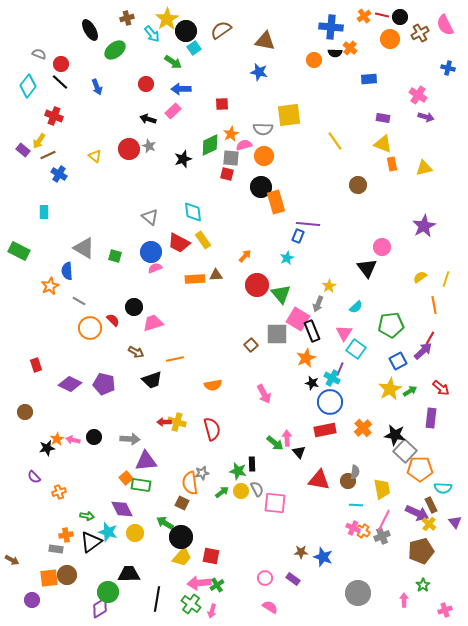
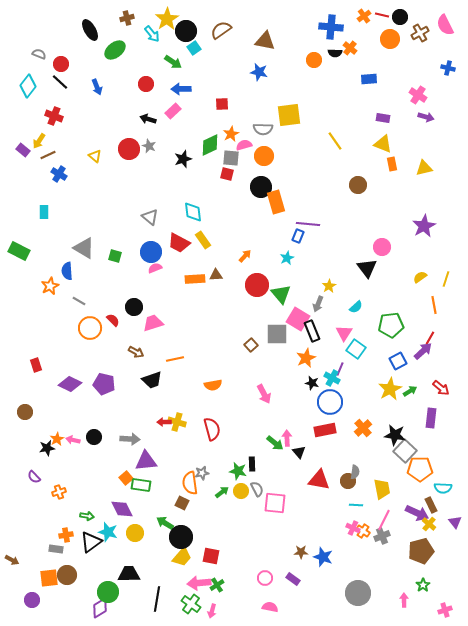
pink semicircle at (270, 607): rotated 21 degrees counterclockwise
